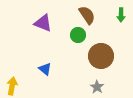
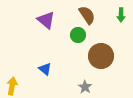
purple triangle: moved 3 px right, 3 px up; rotated 18 degrees clockwise
gray star: moved 12 px left
